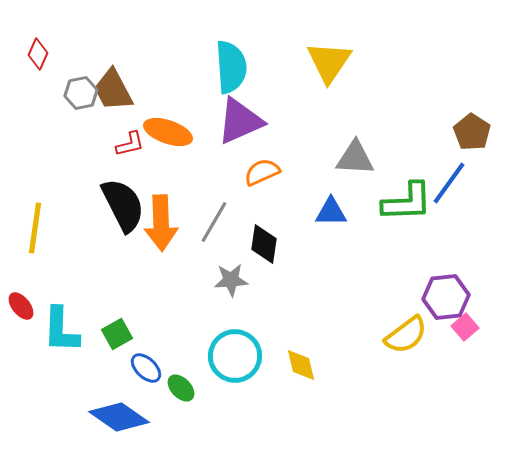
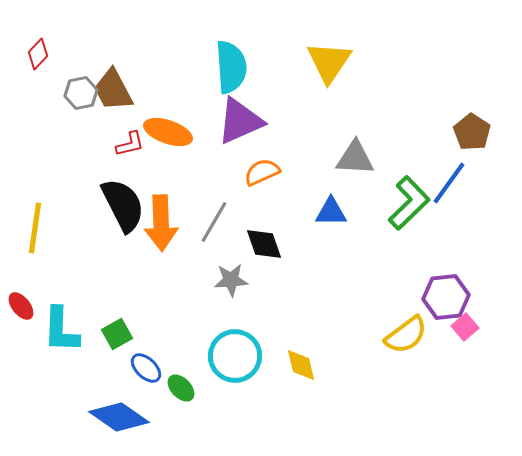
red diamond: rotated 20 degrees clockwise
green L-shape: moved 2 px right, 1 px down; rotated 42 degrees counterclockwise
black diamond: rotated 27 degrees counterclockwise
